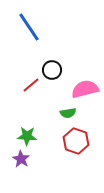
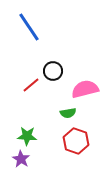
black circle: moved 1 px right, 1 px down
